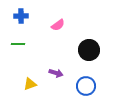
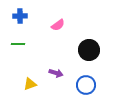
blue cross: moved 1 px left
blue circle: moved 1 px up
